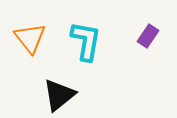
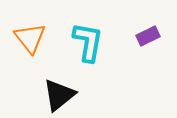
purple rectangle: rotated 30 degrees clockwise
cyan L-shape: moved 2 px right, 1 px down
